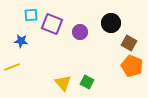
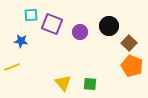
black circle: moved 2 px left, 3 px down
brown square: rotated 14 degrees clockwise
green square: moved 3 px right, 2 px down; rotated 24 degrees counterclockwise
